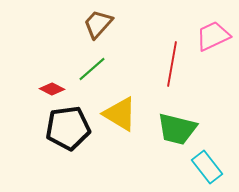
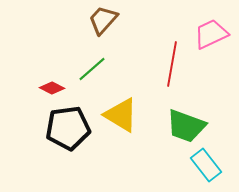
brown trapezoid: moved 5 px right, 4 px up
pink trapezoid: moved 2 px left, 2 px up
red diamond: moved 1 px up
yellow triangle: moved 1 px right, 1 px down
green trapezoid: moved 9 px right, 3 px up; rotated 6 degrees clockwise
cyan rectangle: moved 1 px left, 2 px up
